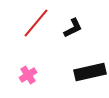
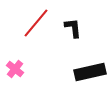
black L-shape: rotated 70 degrees counterclockwise
pink cross: moved 13 px left, 6 px up; rotated 18 degrees counterclockwise
